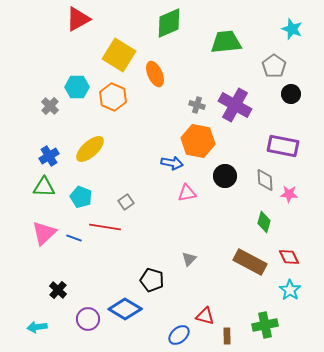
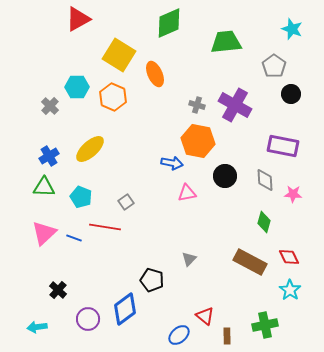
pink star at (289, 194): moved 4 px right
blue diamond at (125, 309): rotated 68 degrees counterclockwise
red triangle at (205, 316): rotated 24 degrees clockwise
